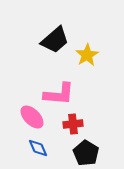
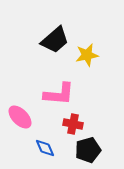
yellow star: rotated 20 degrees clockwise
pink ellipse: moved 12 px left
red cross: rotated 18 degrees clockwise
blue diamond: moved 7 px right
black pentagon: moved 2 px right, 3 px up; rotated 25 degrees clockwise
